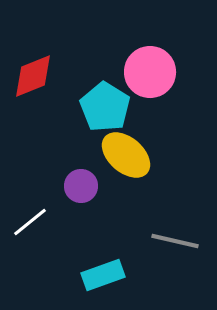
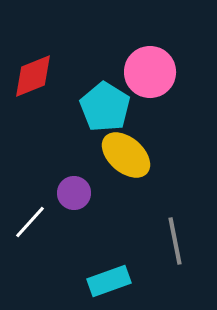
purple circle: moved 7 px left, 7 px down
white line: rotated 9 degrees counterclockwise
gray line: rotated 66 degrees clockwise
cyan rectangle: moved 6 px right, 6 px down
